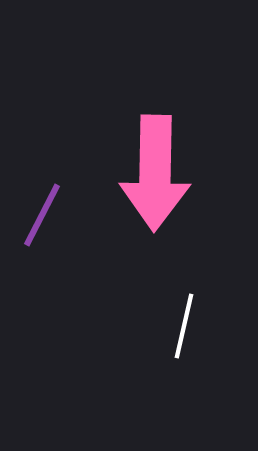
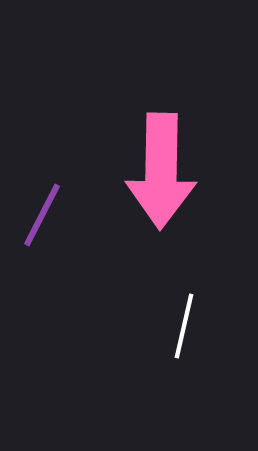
pink arrow: moved 6 px right, 2 px up
